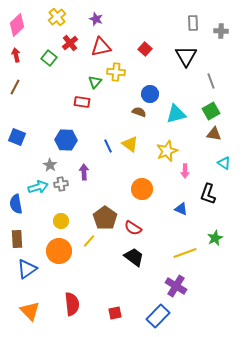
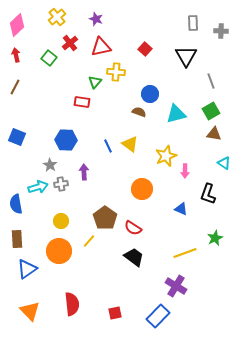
yellow star at (167, 151): moved 1 px left, 5 px down
